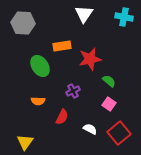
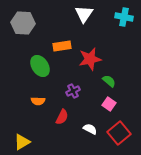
yellow triangle: moved 3 px left; rotated 24 degrees clockwise
